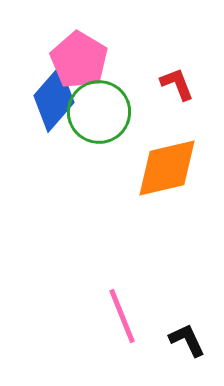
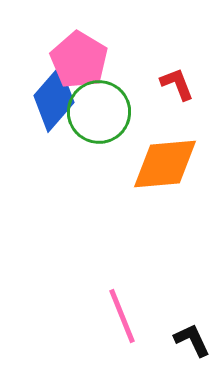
orange diamond: moved 2 px left, 4 px up; rotated 8 degrees clockwise
black L-shape: moved 5 px right
